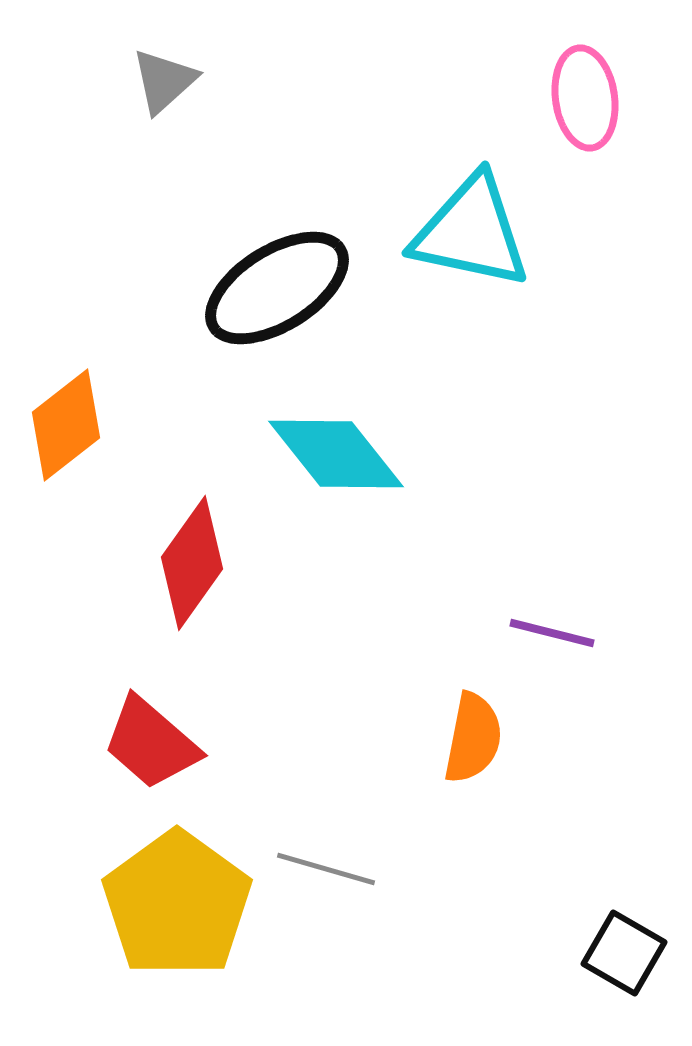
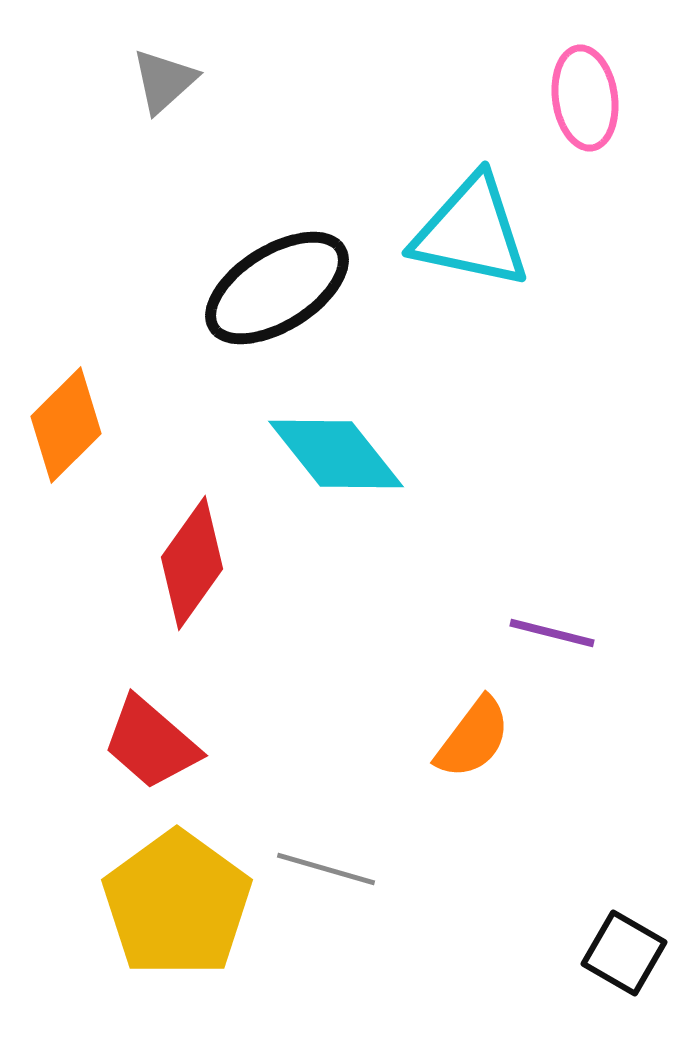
orange diamond: rotated 7 degrees counterclockwise
orange semicircle: rotated 26 degrees clockwise
